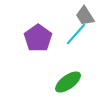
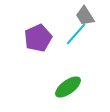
purple pentagon: rotated 12 degrees clockwise
green ellipse: moved 5 px down
